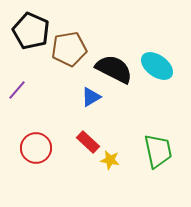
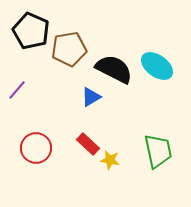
red rectangle: moved 2 px down
